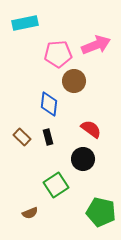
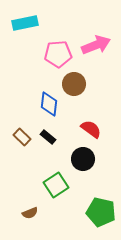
brown circle: moved 3 px down
black rectangle: rotated 35 degrees counterclockwise
